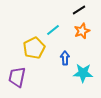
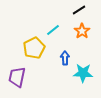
orange star: rotated 14 degrees counterclockwise
